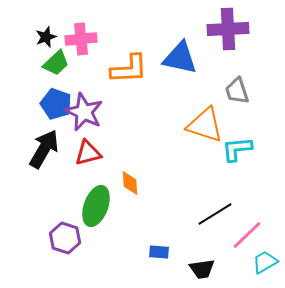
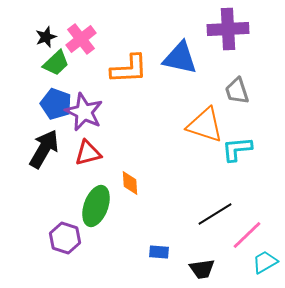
pink cross: rotated 32 degrees counterclockwise
